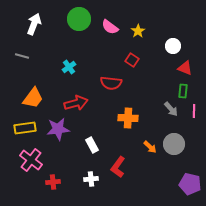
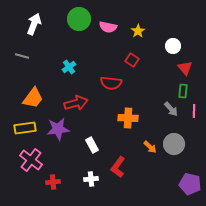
pink semicircle: moved 2 px left; rotated 24 degrees counterclockwise
red triangle: rotated 28 degrees clockwise
